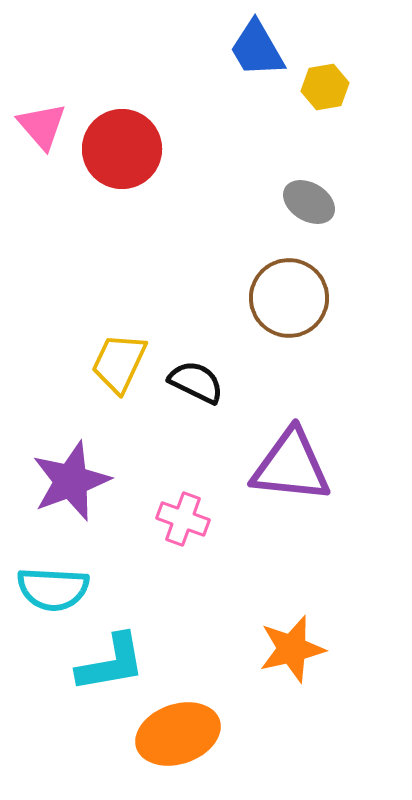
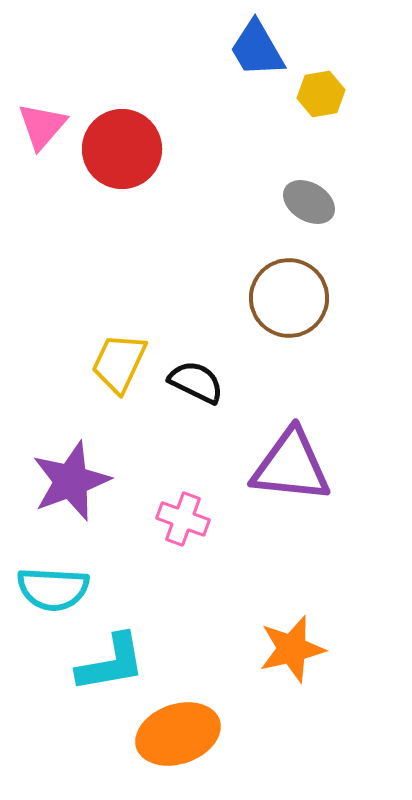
yellow hexagon: moved 4 px left, 7 px down
pink triangle: rotated 22 degrees clockwise
